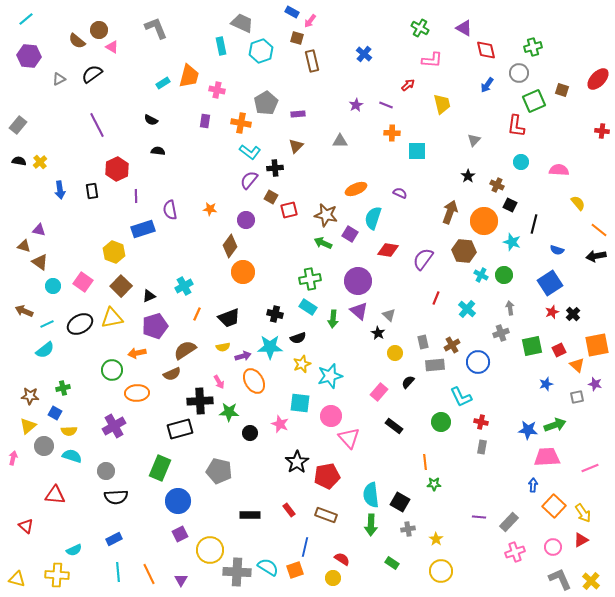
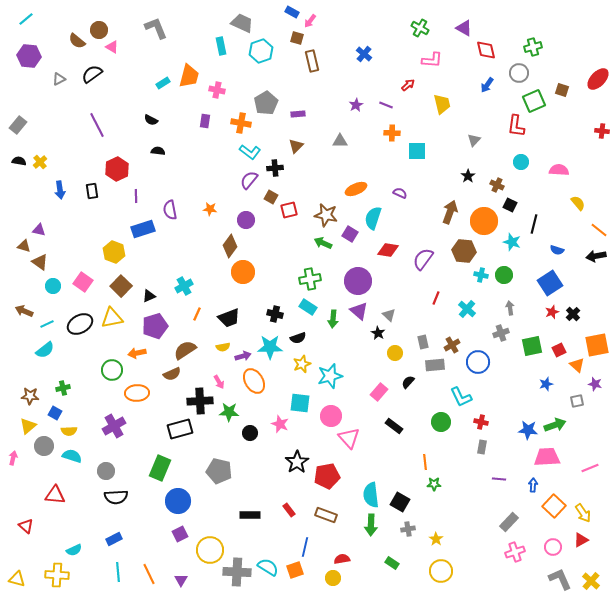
cyan cross at (481, 275): rotated 16 degrees counterclockwise
gray square at (577, 397): moved 4 px down
purple line at (479, 517): moved 20 px right, 38 px up
red semicircle at (342, 559): rotated 42 degrees counterclockwise
